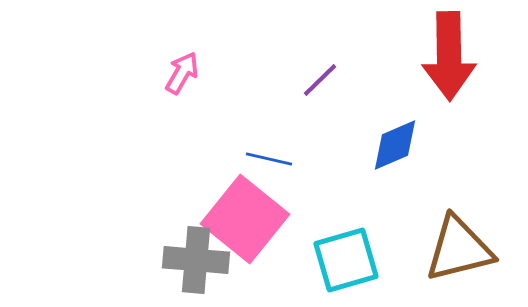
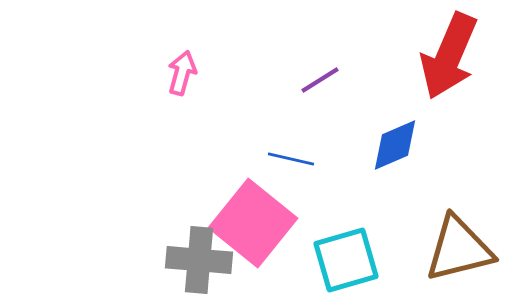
red arrow: rotated 24 degrees clockwise
pink arrow: rotated 15 degrees counterclockwise
purple line: rotated 12 degrees clockwise
blue line: moved 22 px right
pink square: moved 8 px right, 4 px down
gray cross: moved 3 px right
